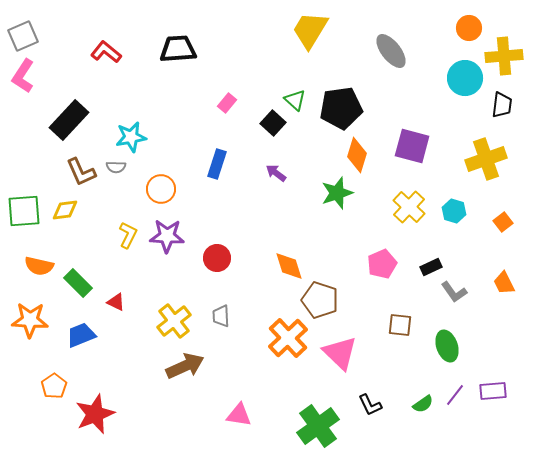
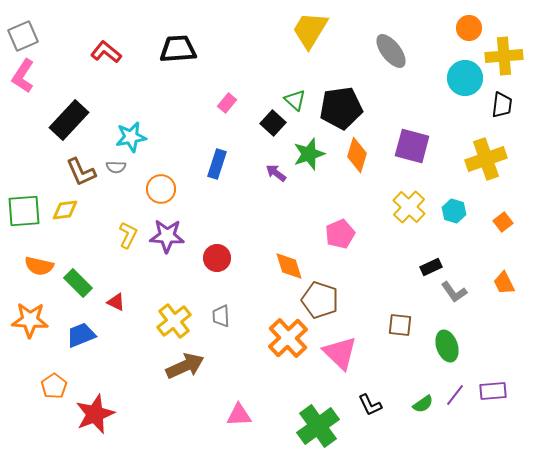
green star at (337, 193): moved 28 px left, 39 px up
pink pentagon at (382, 264): moved 42 px left, 30 px up
pink triangle at (239, 415): rotated 12 degrees counterclockwise
